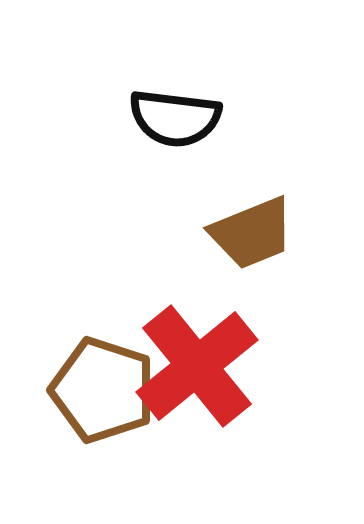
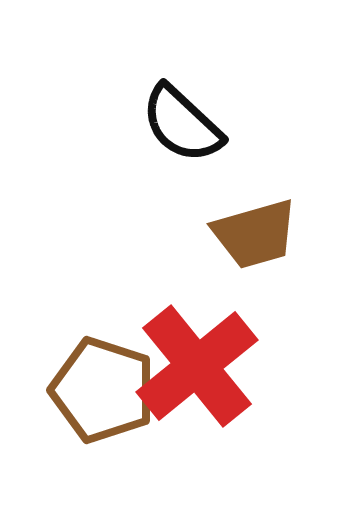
black semicircle: moved 7 px right, 6 px down; rotated 36 degrees clockwise
brown trapezoid: moved 3 px right, 1 px down; rotated 6 degrees clockwise
